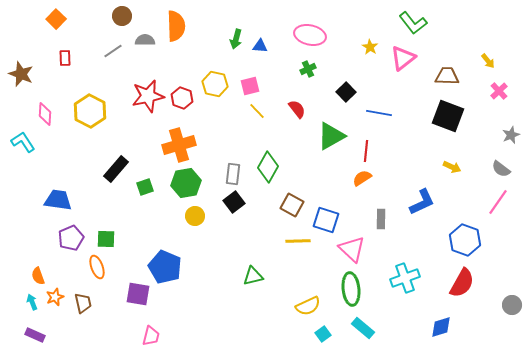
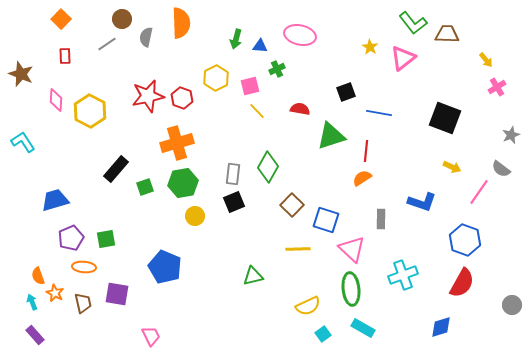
brown circle at (122, 16): moved 3 px down
orange square at (56, 19): moved 5 px right
orange semicircle at (176, 26): moved 5 px right, 3 px up
pink ellipse at (310, 35): moved 10 px left
gray semicircle at (145, 40): moved 1 px right, 3 px up; rotated 78 degrees counterclockwise
gray line at (113, 51): moved 6 px left, 7 px up
red rectangle at (65, 58): moved 2 px up
yellow arrow at (488, 61): moved 2 px left, 1 px up
green cross at (308, 69): moved 31 px left
brown trapezoid at (447, 76): moved 42 px up
yellow hexagon at (215, 84): moved 1 px right, 6 px up; rotated 20 degrees clockwise
pink cross at (499, 91): moved 2 px left, 4 px up; rotated 12 degrees clockwise
black square at (346, 92): rotated 24 degrees clockwise
red semicircle at (297, 109): moved 3 px right; rotated 42 degrees counterclockwise
pink diamond at (45, 114): moved 11 px right, 14 px up
black square at (448, 116): moved 3 px left, 2 px down
green triangle at (331, 136): rotated 12 degrees clockwise
orange cross at (179, 145): moved 2 px left, 2 px up
green hexagon at (186, 183): moved 3 px left
blue trapezoid at (58, 200): moved 3 px left; rotated 24 degrees counterclockwise
black square at (234, 202): rotated 15 degrees clockwise
blue L-shape at (422, 202): rotated 44 degrees clockwise
pink line at (498, 202): moved 19 px left, 10 px up
brown square at (292, 205): rotated 15 degrees clockwise
green square at (106, 239): rotated 12 degrees counterclockwise
yellow line at (298, 241): moved 8 px down
orange ellipse at (97, 267): moved 13 px left; rotated 65 degrees counterclockwise
cyan cross at (405, 278): moved 2 px left, 3 px up
purple square at (138, 294): moved 21 px left
orange star at (55, 297): moved 4 px up; rotated 24 degrees counterclockwise
cyan rectangle at (363, 328): rotated 10 degrees counterclockwise
purple rectangle at (35, 335): rotated 24 degrees clockwise
pink trapezoid at (151, 336): rotated 40 degrees counterclockwise
